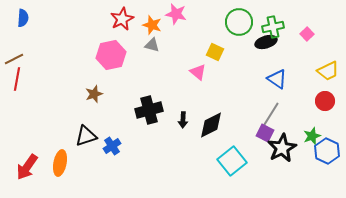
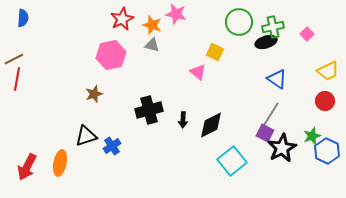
red arrow: rotated 8 degrees counterclockwise
